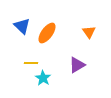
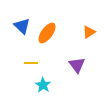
orange triangle: rotated 32 degrees clockwise
purple triangle: rotated 36 degrees counterclockwise
cyan star: moved 7 px down
